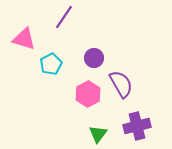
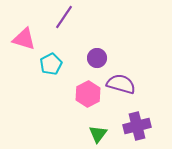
purple circle: moved 3 px right
purple semicircle: rotated 44 degrees counterclockwise
